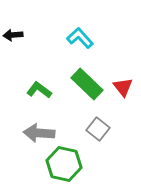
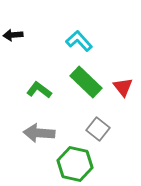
cyan L-shape: moved 1 px left, 3 px down
green rectangle: moved 1 px left, 2 px up
green hexagon: moved 11 px right
